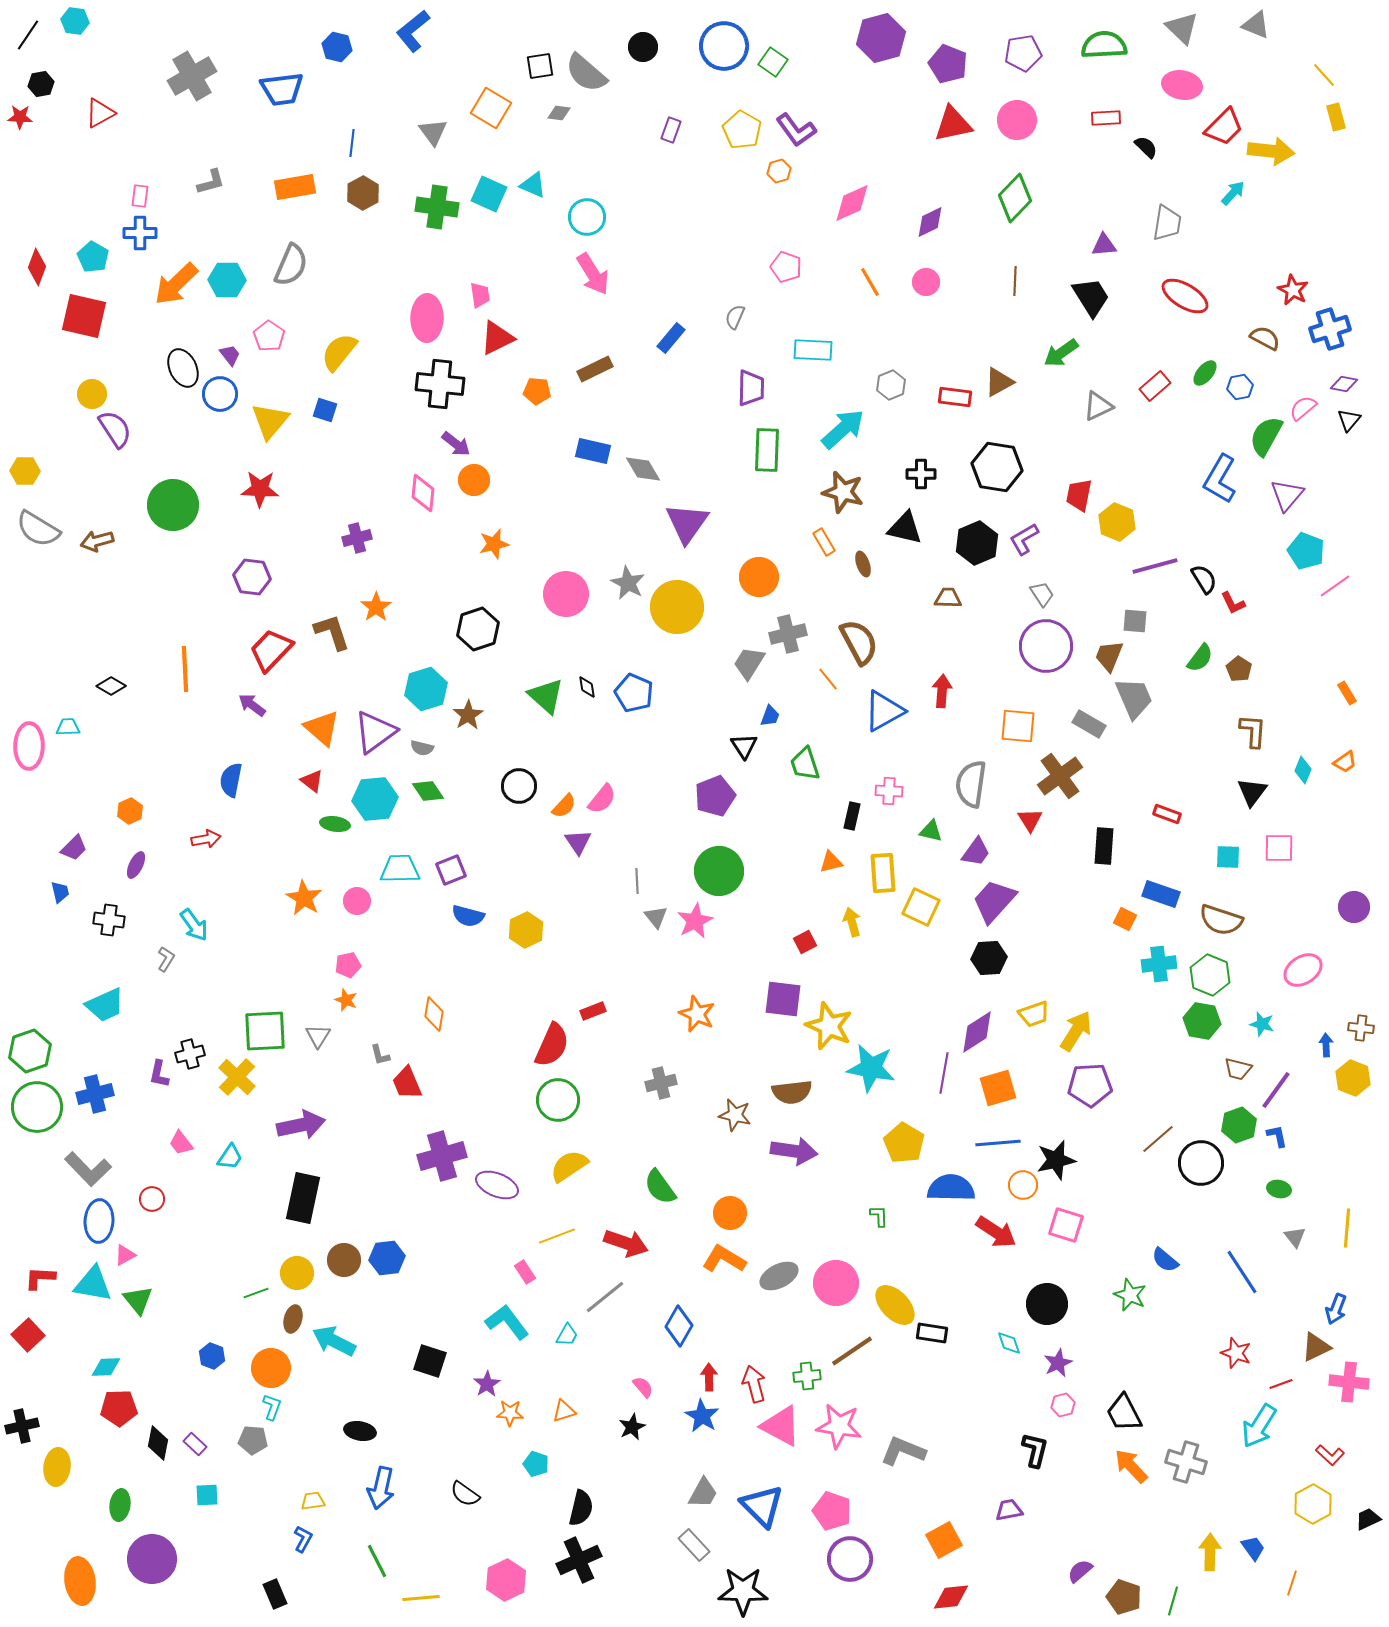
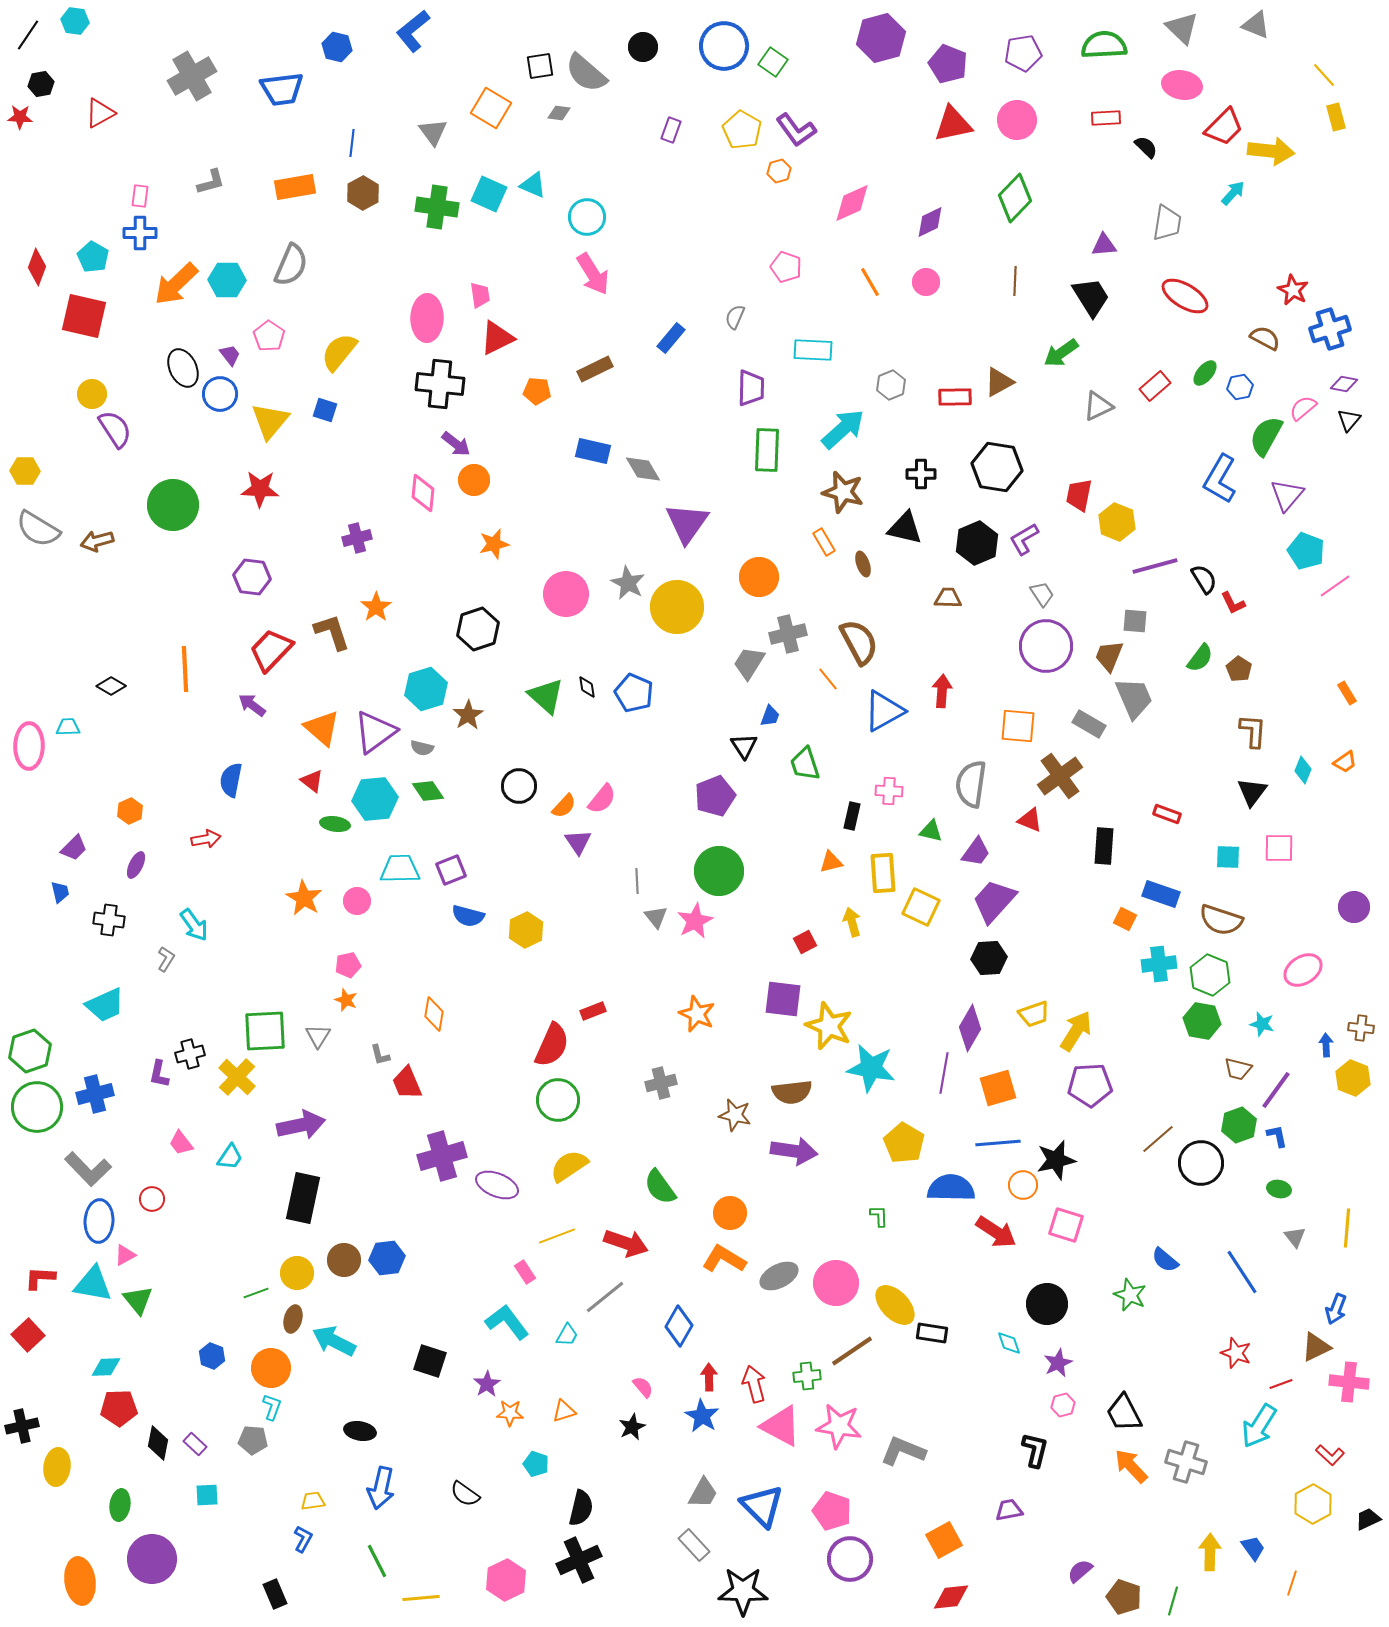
red rectangle at (955, 397): rotated 8 degrees counterclockwise
red triangle at (1030, 820): rotated 36 degrees counterclockwise
purple diamond at (977, 1032): moved 7 px left, 4 px up; rotated 27 degrees counterclockwise
